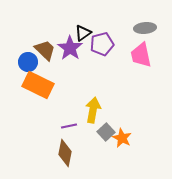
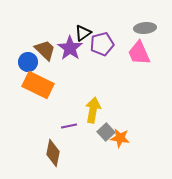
pink trapezoid: moved 2 px left, 2 px up; rotated 12 degrees counterclockwise
orange star: moved 2 px left; rotated 18 degrees counterclockwise
brown diamond: moved 12 px left
